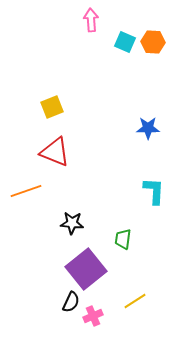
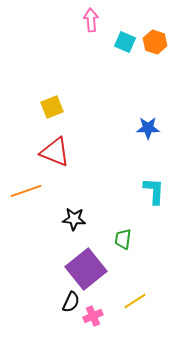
orange hexagon: moved 2 px right; rotated 15 degrees clockwise
black star: moved 2 px right, 4 px up
